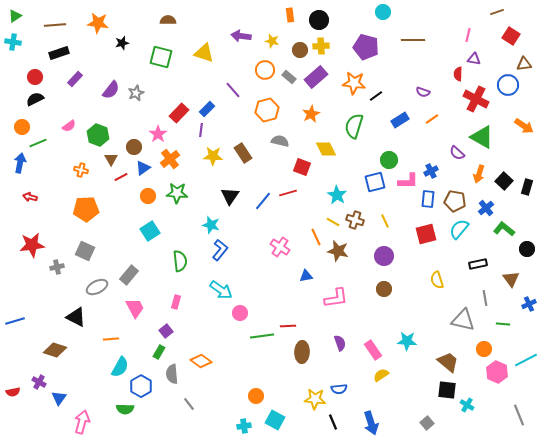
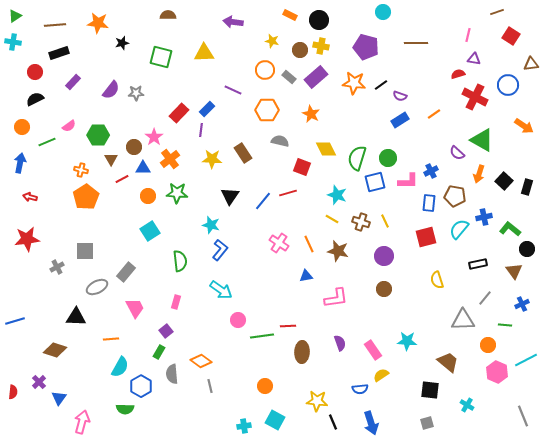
orange rectangle at (290, 15): rotated 56 degrees counterclockwise
brown semicircle at (168, 20): moved 5 px up
purple arrow at (241, 36): moved 8 px left, 14 px up
brown line at (413, 40): moved 3 px right, 3 px down
yellow cross at (321, 46): rotated 14 degrees clockwise
yellow triangle at (204, 53): rotated 20 degrees counterclockwise
brown triangle at (524, 64): moved 7 px right
red semicircle at (458, 74): rotated 72 degrees clockwise
red circle at (35, 77): moved 5 px up
purple rectangle at (75, 79): moved 2 px left, 3 px down
purple line at (233, 90): rotated 24 degrees counterclockwise
purple semicircle at (423, 92): moved 23 px left, 4 px down
gray star at (136, 93): rotated 21 degrees clockwise
black line at (376, 96): moved 5 px right, 11 px up
red cross at (476, 99): moved 1 px left, 2 px up
orange hexagon at (267, 110): rotated 15 degrees clockwise
orange star at (311, 114): rotated 18 degrees counterclockwise
orange line at (432, 119): moved 2 px right, 5 px up
green semicircle at (354, 126): moved 3 px right, 32 px down
pink star at (158, 134): moved 4 px left, 3 px down
green hexagon at (98, 135): rotated 20 degrees counterclockwise
green triangle at (482, 137): moved 3 px down
green line at (38, 143): moved 9 px right, 1 px up
yellow star at (213, 156): moved 1 px left, 3 px down
green circle at (389, 160): moved 1 px left, 2 px up
blue triangle at (143, 168): rotated 35 degrees clockwise
red line at (121, 177): moved 1 px right, 2 px down
cyan star at (337, 195): rotated 12 degrees counterclockwise
blue rectangle at (428, 199): moved 1 px right, 4 px down
brown pentagon at (455, 201): moved 5 px up
blue cross at (486, 208): moved 2 px left, 9 px down; rotated 28 degrees clockwise
orange pentagon at (86, 209): moved 12 px up; rotated 30 degrees counterclockwise
brown cross at (355, 220): moved 6 px right, 2 px down
yellow line at (333, 222): moved 1 px left, 3 px up
green L-shape at (504, 229): moved 6 px right
red square at (426, 234): moved 3 px down
orange line at (316, 237): moved 7 px left, 7 px down
red star at (32, 245): moved 5 px left, 6 px up
pink cross at (280, 247): moved 1 px left, 4 px up
gray square at (85, 251): rotated 24 degrees counterclockwise
gray cross at (57, 267): rotated 16 degrees counterclockwise
gray rectangle at (129, 275): moved 3 px left, 3 px up
brown triangle at (511, 279): moved 3 px right, 8 px up
gray line at (485, 298): rotated 49 degrees clockwise
blue cross at (529, 304): moved 7 px left
pink circle at (240, 313): moved 2 px left, 7 px down
black triangle at (76, 317): rotated 25 degrees counterclockwise
gray triangle at (463, 320): rotated 15 degrees counterclockwise
green line at (503, 324): moved 2 px right, 1 px down
orange circle at (484, 349): moved 4 px right, 4 px up
purple cross at (39, 382): rotated 16 degrees clockwise
blue semicircle at (339, 389): moved 21 px right
black square at (447, 390): moved 17 px left
red semicircle at (13, 392): rotated 72 degrees counterclockwise
orange circle at (256, 396): moved 9 px right, 10 px up
yellow star at (315, 399): moved 2 px right, 2 px down
gray line at (189, 404): moved 21 px right, 18 px up; rotated 24 degrees clockwise
gray line at (519, 415): moved 4 px right, 1 px down
gray square at (427, 423): rotated 24 degrees clockwise
